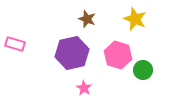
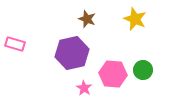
pink hexagon: moved 5 px left, 19 px down; rotated 12 degrees counterclockwise
